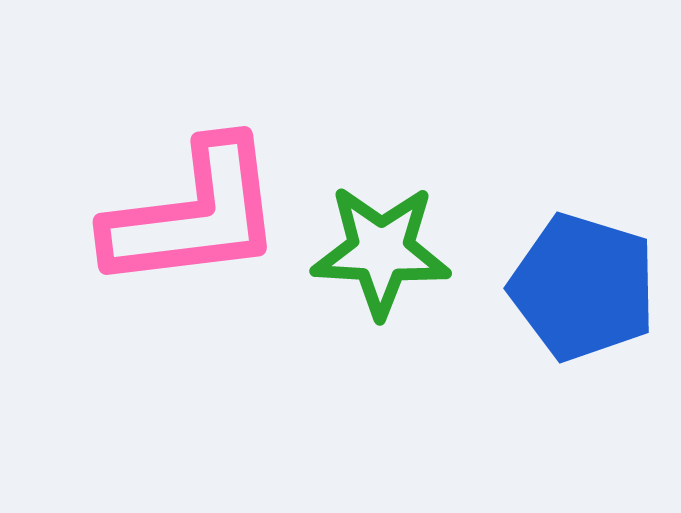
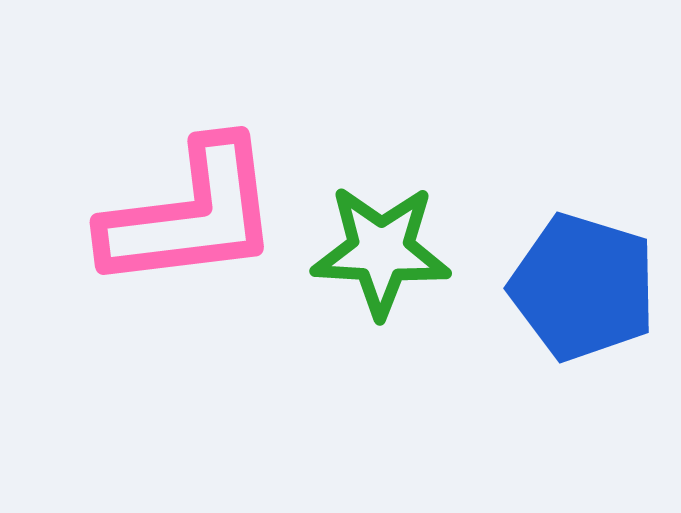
pink L-shape: moved 3 px left
